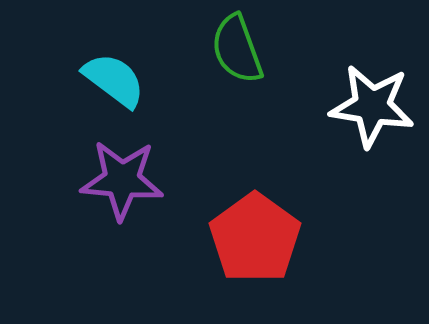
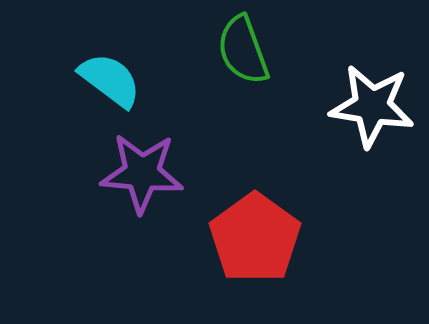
green semicircle: moved 6 px right, 1 px down
cyan semicircle: moved 4 px left
purple star: moved 20 px right, 7 px up
